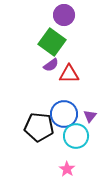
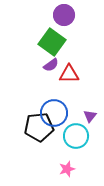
blue circle: moved 10 px left, 1 px up
black pentagon: rotated 12 degrees counterclockwise
pink star: rotated 21 degrees clockwise
